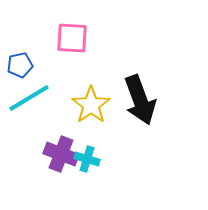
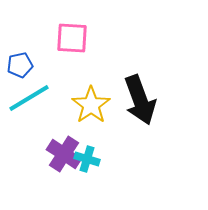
purple cross: moved 3 px right; rotated 12 degrees clockwise
